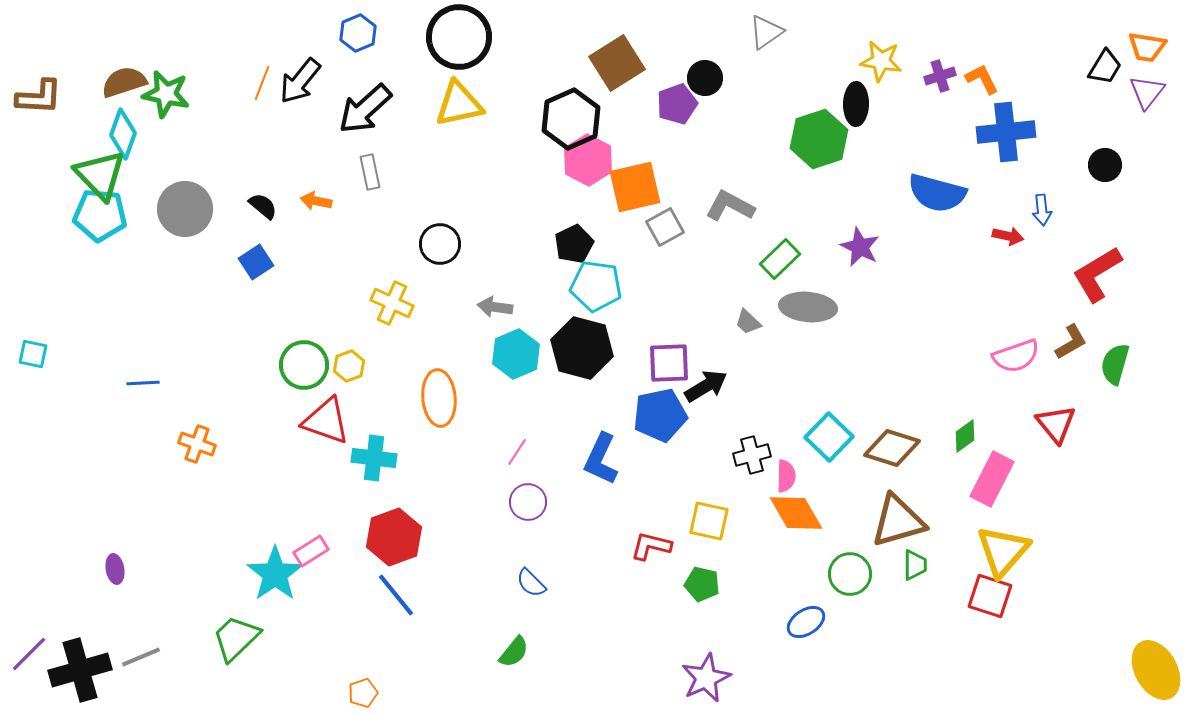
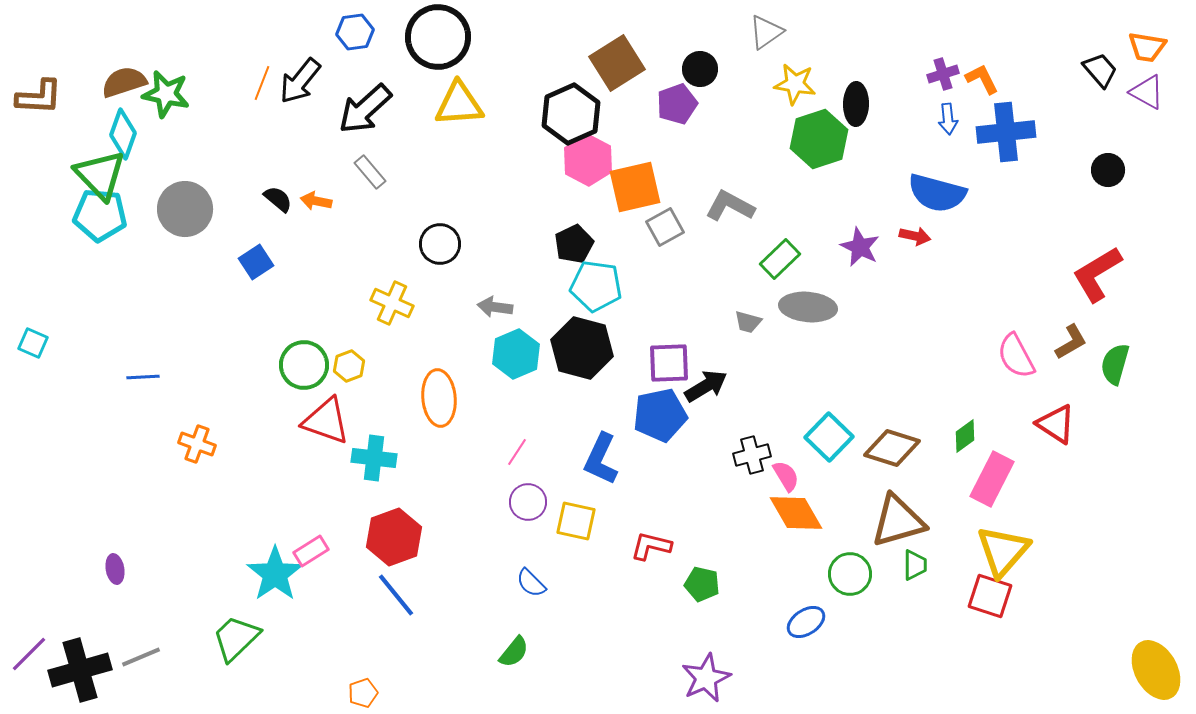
blue hexagon at (358, 33): moved 3 px left, 1 px up; rotated 15 degrees clockwise
black circle at (459, 37): moved 21 px left
yellow star at (881, 61): moved 86 px left, 23 px down
black trapezoid at (1105, 67): moved 5 px left, 3 px down; rotated 72 degrees counterclockwise
purple cross at (940, 76): moved 3 px right, 2 px up
black circle at (705, 78): moved 5 px left, 9 px up
purple triangle at (1147, 92): rotated 39 degrees counterclockwise
yellow triangle at (459, 104): rotated 8 degrees clockwise
black hexagon at (571, 119): moved 5 px up
black circle at (1105, 165): moved 3 px right, 5 px down
gray rectangle at (370, 172): rotated 28 degrees counterclockwise
black semicircle at (263, 206): moved 15 px right, 7 px up
blue arrow at (1042, 210): moved 94 px left, 91 px up
red arrow at (1008, 236): moved 93 px left
gray trapezoid at (748, 322): rotated 28 degrees counterclockwise
cyan square at (33, 354): moved 11 px up; rotated 12 degrees clockwise
pink semicircle at (1016, 356): rotated 81 degrees clockwise
blue line at (143, 383): moved 6 px up
red triangle at (1056, 424): rotated 18 degrees counterclockwise
pink semicircle at (786, 476): rotated 32 degrees counterclockwise
yellow square at (709, 521): moved 133 px left
